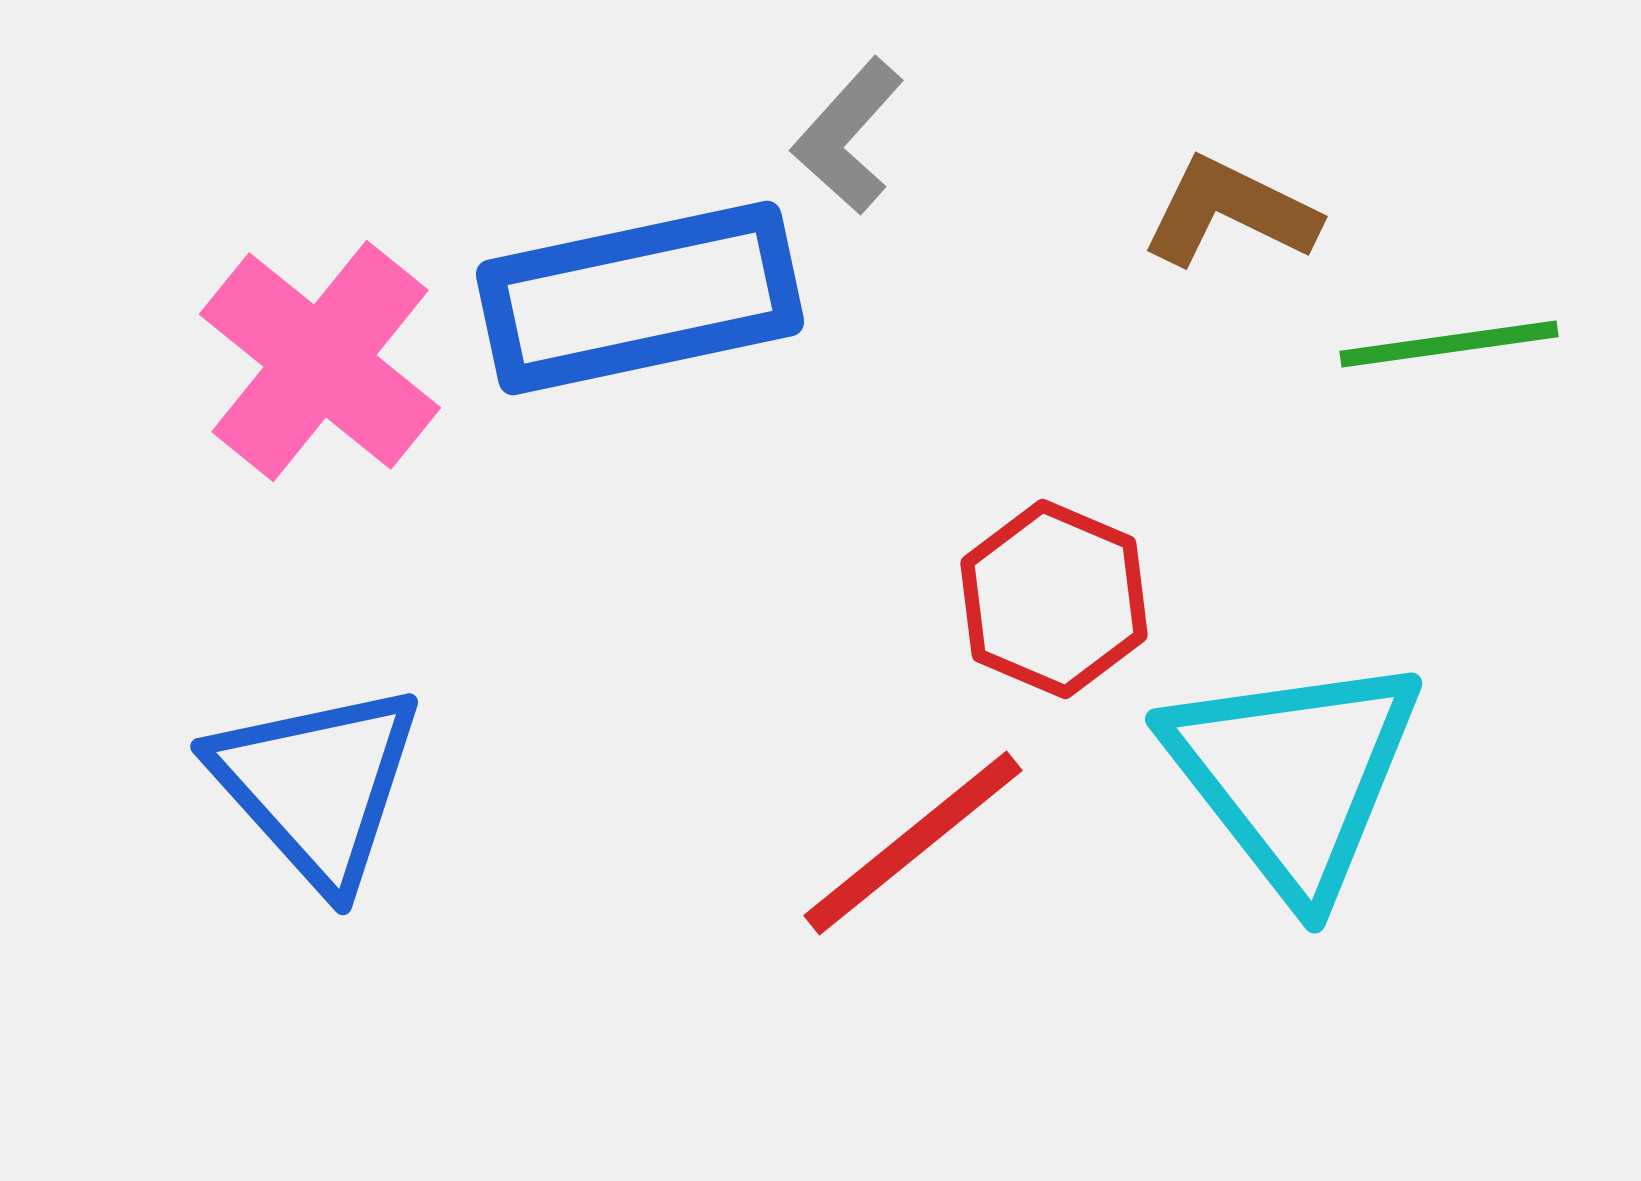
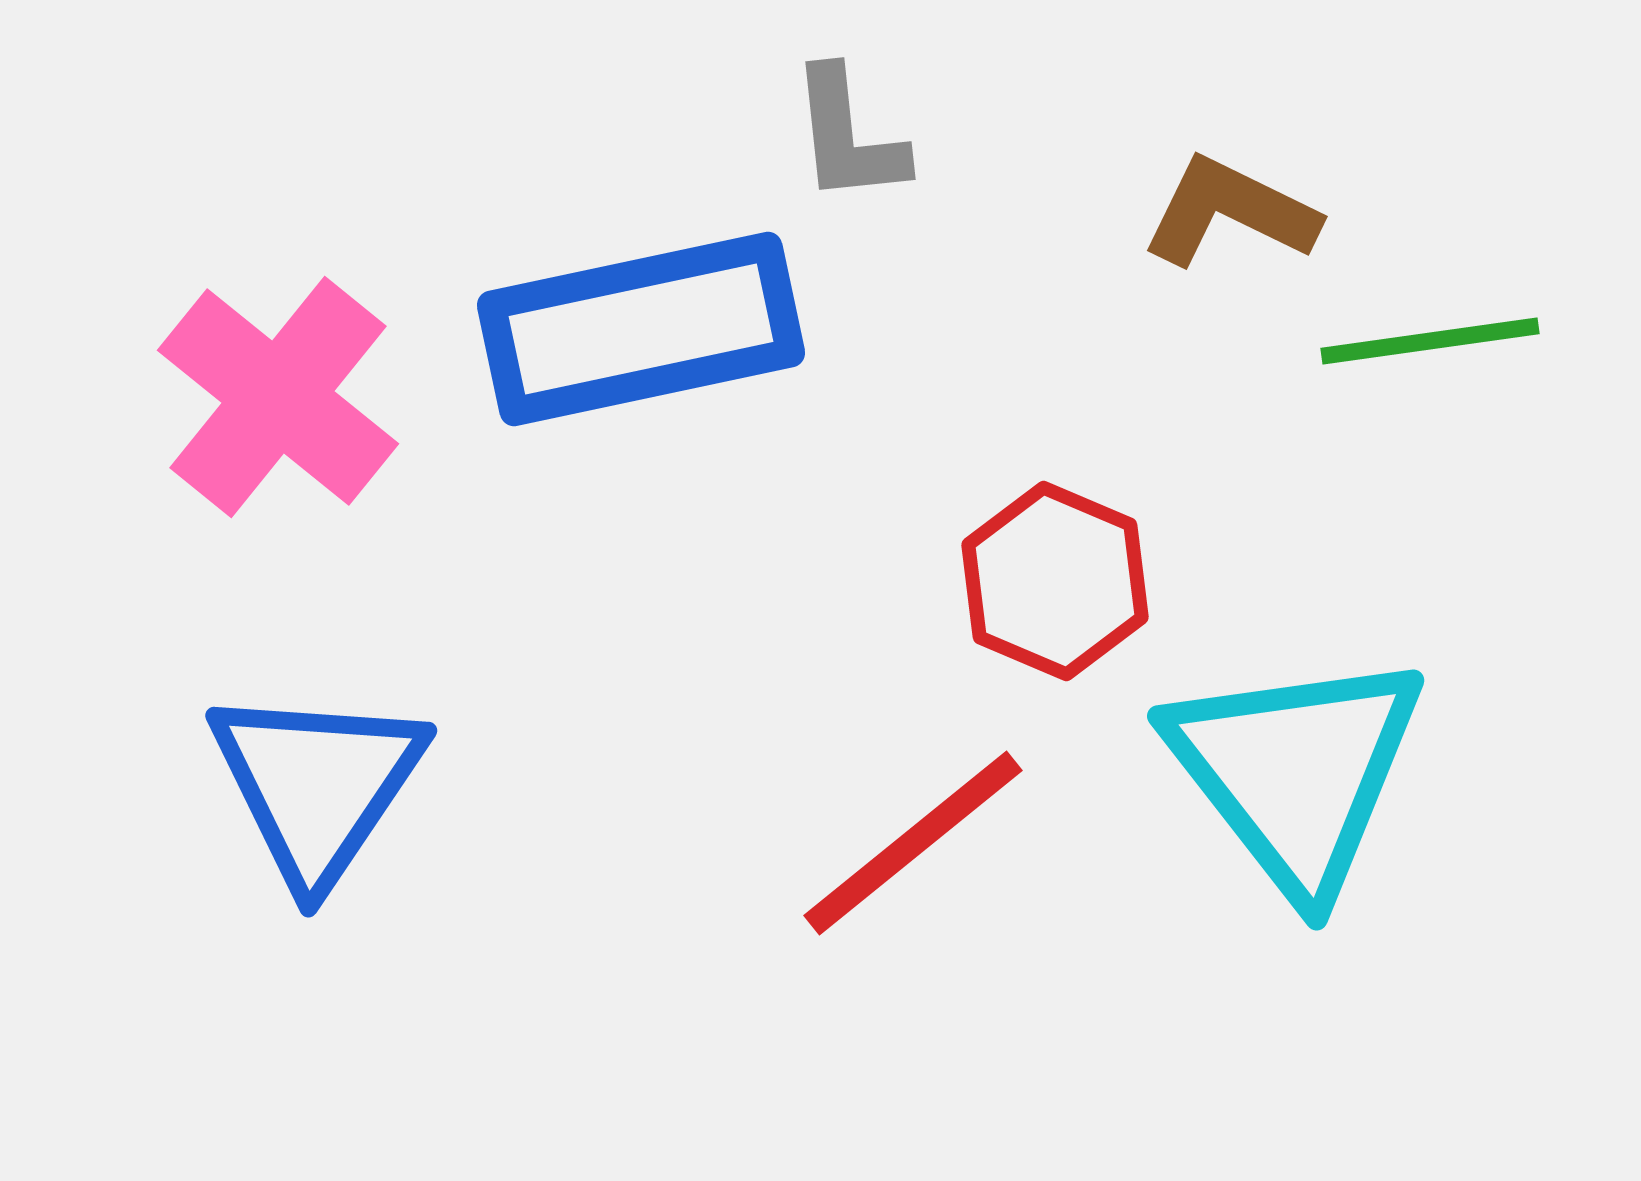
gray L-shape: rotated 48 degrees counterclockwise
blue rectangle: moved 1 px right, 31 px down
green line: moved 19 px left, 3 px up
pink cross: moved 42 px left, 36 px down
red hexagon: moved 1 px right, 18 px up
cyan triangle: moved 2 px right, 3 px up
blue triangle: rotated 16 degrees clockwise
